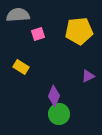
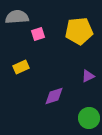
gray semicircle: moved 1 px left, 2 px down
yellow rectangle: rotated 56 degrees counterclockwise
purple diamond: rotated 50 degrees clockwise
green circle: moved 30 px right, 4 px down
